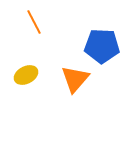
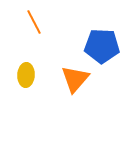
yellow ellipse: rotated 60 degrees counterclockwise
